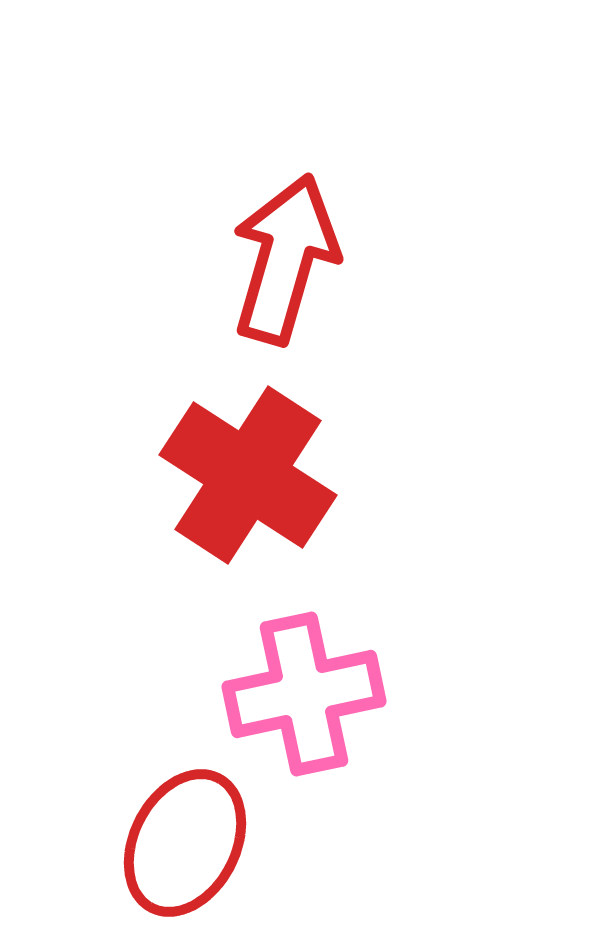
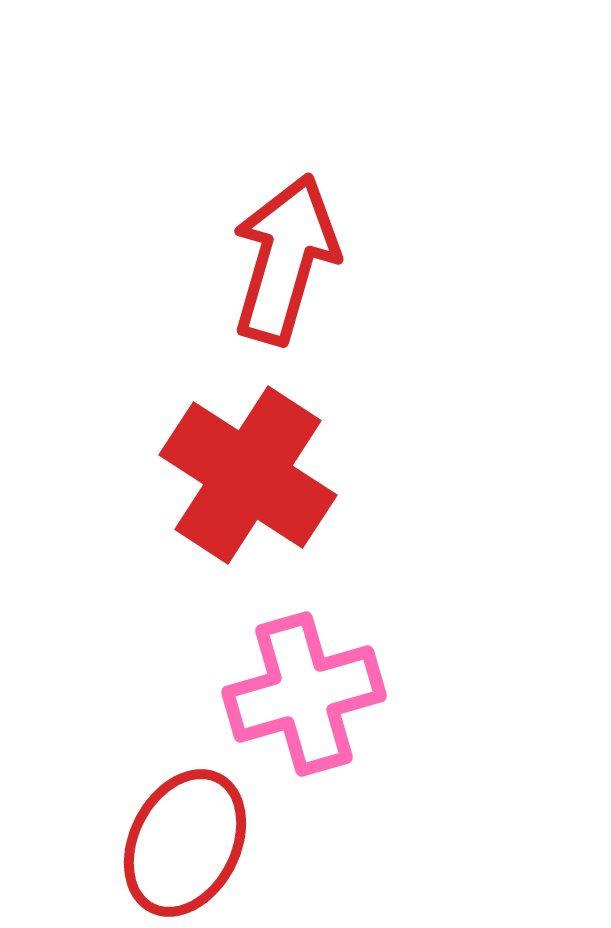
pink cross: rotated 4 degrees counterclockwise
